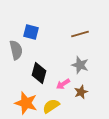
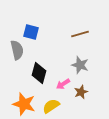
gray semicircle: moved 1 px right
orange star: moved 2 px left, 1 px down
